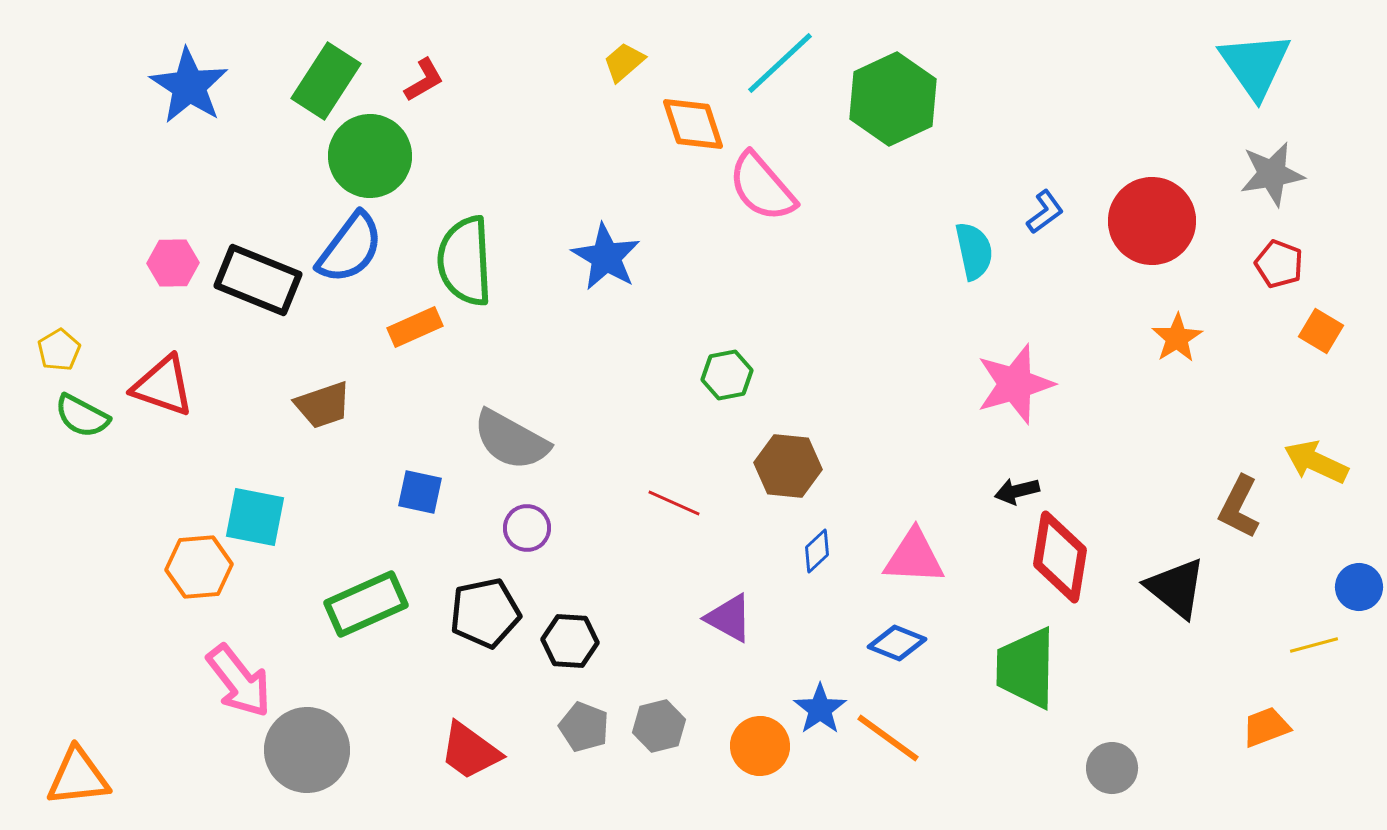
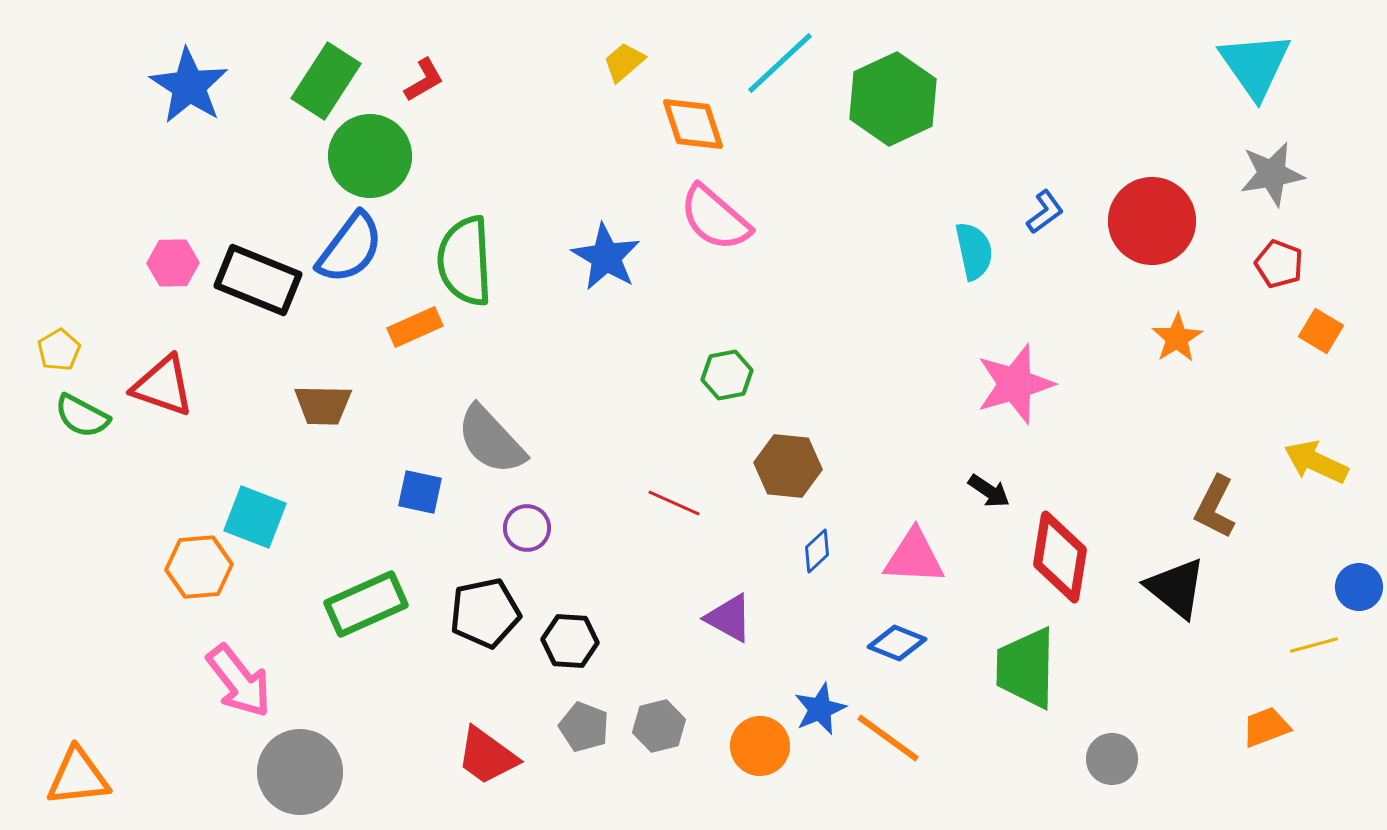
pink semicircle at (762, 187): moved 47 px left, 31 px down; rotated 8 degrees counterclockwise
brown trapezoid at (323, 405): rotated 20 degrees clockwise
gray semicircle at (511, 440): moved 20 px left; rotated 18 degrees clockwise
black arrow at (1017, 491): moved 28 px left; rotated 132 degrees counterclockwise
brown L-shape at (1239, 507): moved 24 px left
cyan square at (255, 517): rotated 10 degrees clockwise
blue star at (820, 709): rotated 12 degrees clockwise
gray circle at (307, 750): moved 7 px left, 22 px down
red trapezoid at (470, 751): moved 17 px right, 5 px down
gray circle at (1112, 768): moved 9 px up
